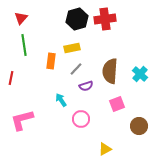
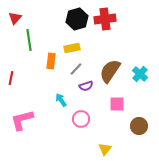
red triangle: moved 6 px left
green line: moved 5 px right, 5 px up
brown semicircle: rotated 30 degrees clockwise
pink square: rotated 21 degrees clockwise
yellow triangle: rotated 24 degrees counterclockwise
